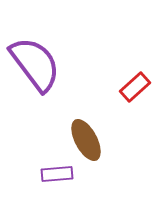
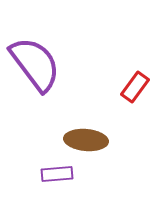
red rectangle: rotated 12 degrees counterclockwise
brown ellipse: rotated 57 degrees counterclockwise
